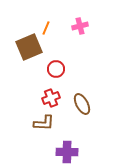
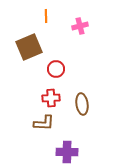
orange line: moved 12 px up; rotated 24 degrees counterclockwise
red cross: rotated 18 degrees clockwise
brown ellipse: rotated 20 degrees clockwise
